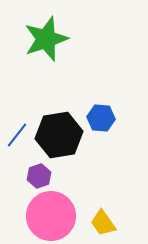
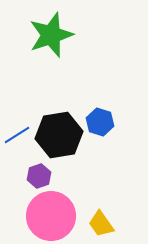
green star: moved 5 px right, 4 px up
blue hexagon: moved 1 px left, 4 px down; rotated 12 degrees clockwise
blue line: rotated 20 degrees clockwise
yellow trapezoid: moved 2 px left, 1 px down
